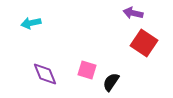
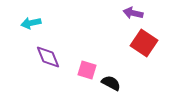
purple diamond: moved 3 px right, 17 px up
black semicircle: moved 1 px down; rotated 84 degrees clockwise
